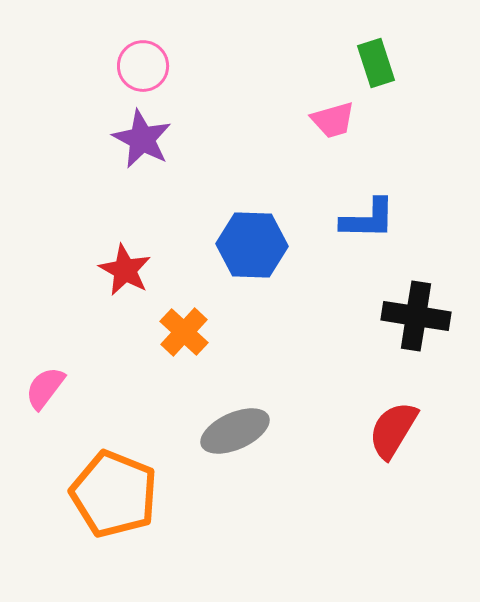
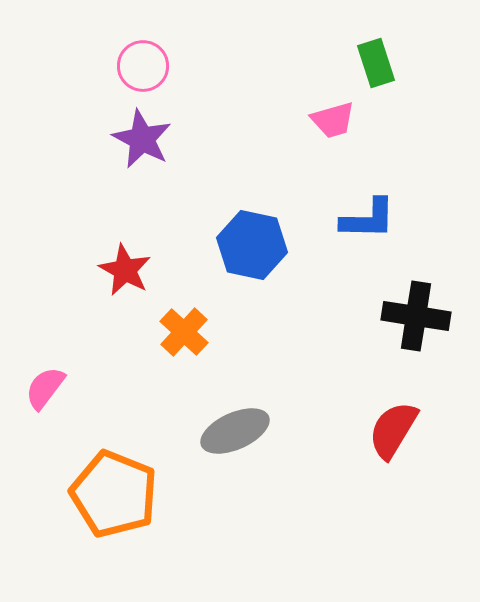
blue hexagon: rotated 10 degrees clockwise
